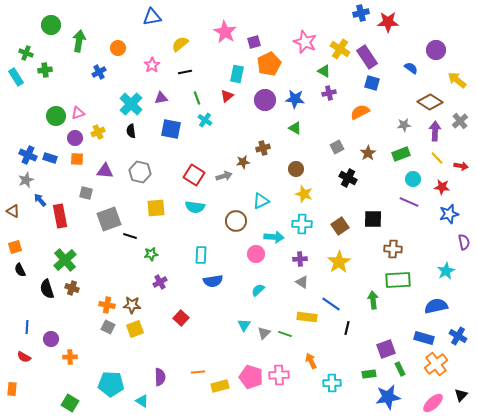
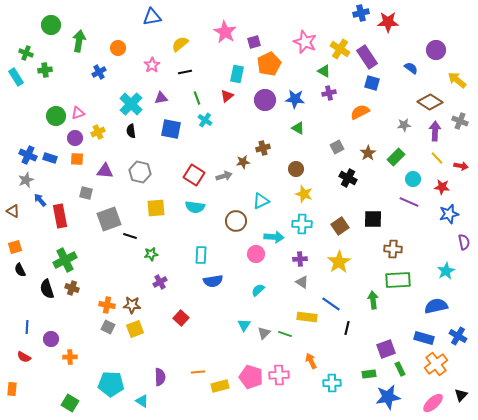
gray cross at (460, 121): rotated 28 degrees counterclockwise
green triangle at (295, 128): moved 3 px right
green rectangle at (401, 154): moved 5 px left, 3 px down; rotated 24 degrees counterclockwise
green cross at (65, 260): rotated 15 degrees clockwise
